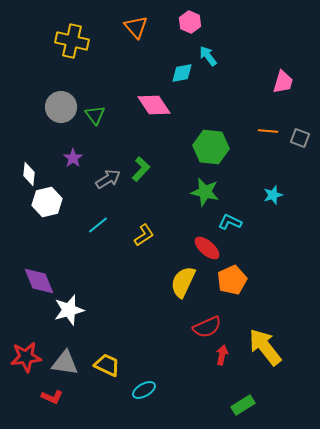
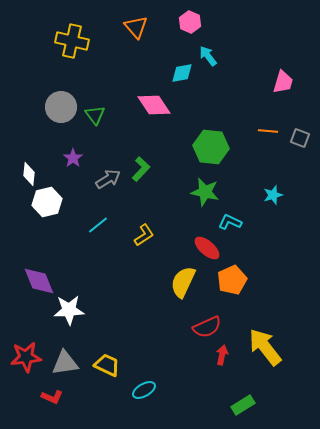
white star: rotated 12 degrees clockwise
gray triangle: rotated 16 degrees counterclockwise
